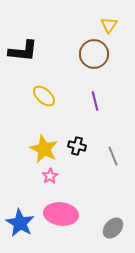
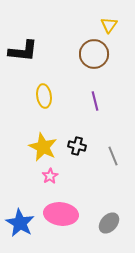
yellow ellipse: rotated 40 degrees clockwise
yellow star: moved 1 px left, 2 px up
gray ellipse: moved 4 px left, 5 px up
